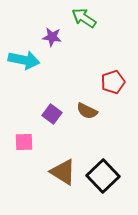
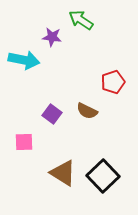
green arrow: moved 3 px left, 2 px down
brown triangle: moved 1 px down
